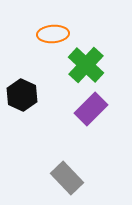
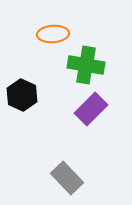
green cross: rotated 33 degrees counterclockwise
